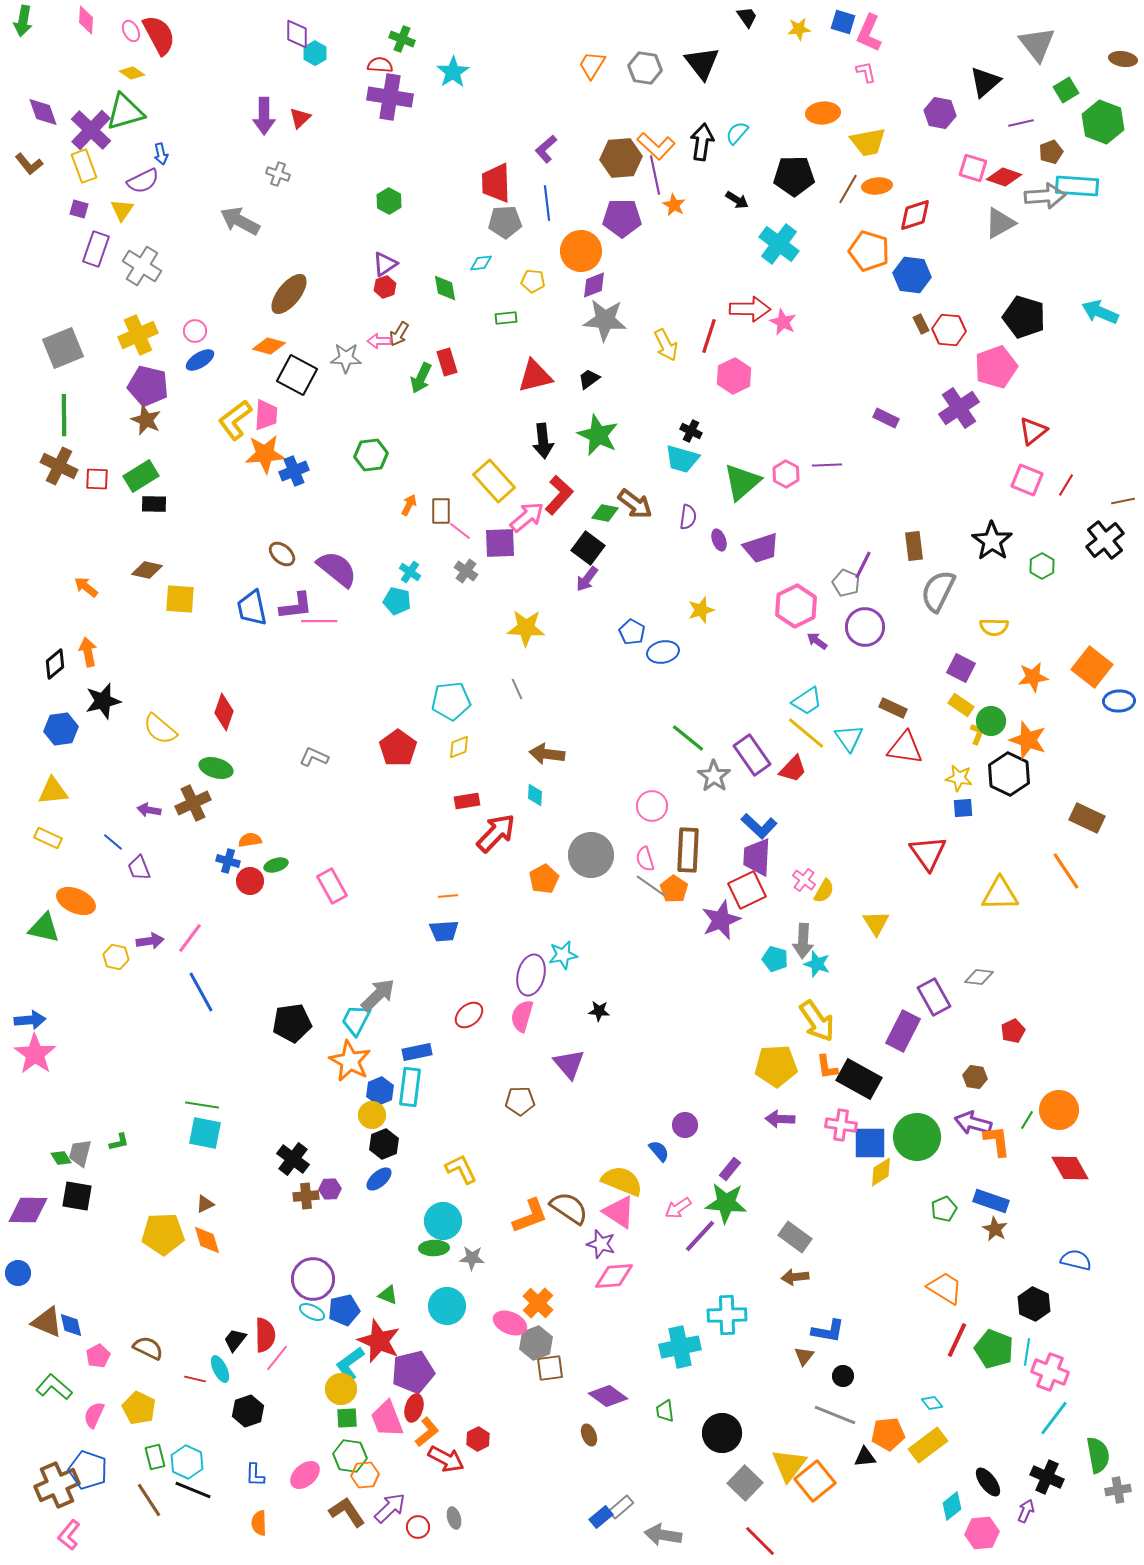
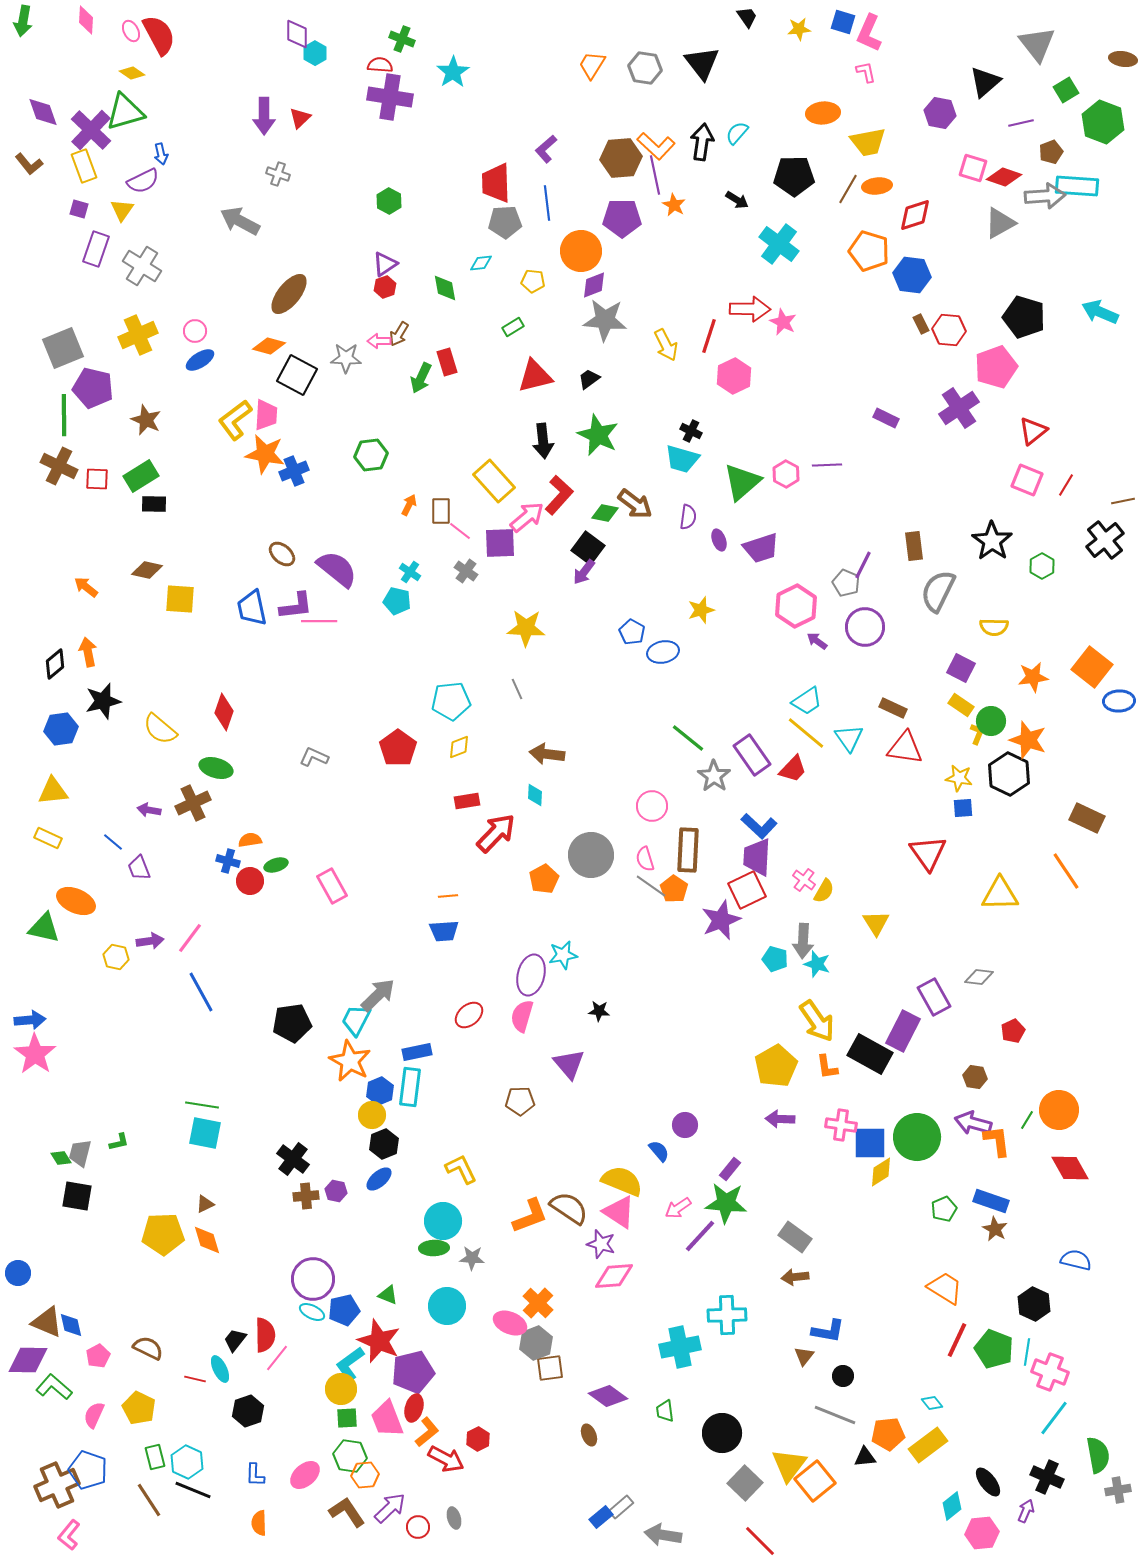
green rectangle at (506, 318): moved 7 px right, 9 px down; rotated 25 degrees counterclockwise
purple pentagon at (148, 386): moved 55 px left, 2 px down
orange star at (265, 454): rotated 15 degrees clockwise
purple arrow at (587, 579): moved 3 px left, 7 px up
yellow pentagon at (776, 1066): rotated 27 degrees counterclockwise
black rectangle at (859, 1079): moved 11 px right, 25 px up
purple hexagon at (330, 1189): moved 6 px right, 2 px down; rotated 15 degrees clockwise
purple diamond at (28, 1210): moved 150 px down
